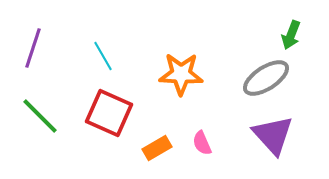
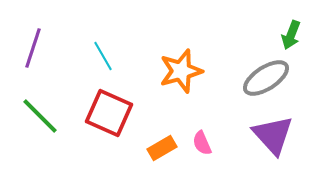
orange star: moved 3 px up; rotated 18 degrees counterclockwise
orange rectangle: moved 5 px right
